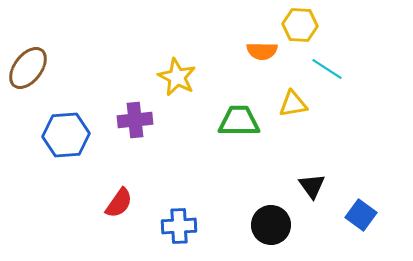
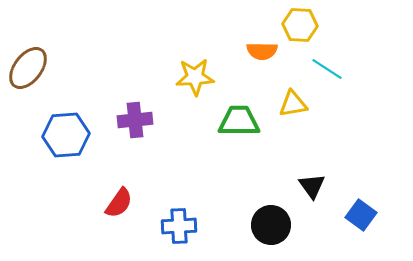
yellow star: moved 18 px right; rotated 30 degrees counterclockwise
